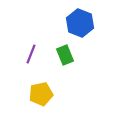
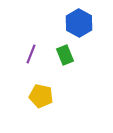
blue hexagon: moved 1 px left; rotated 8 degrees clockwise
yellow pentagon: moved 2 px down; rotated 25 degrees clockwise
